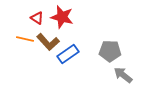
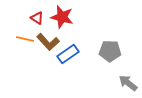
gray arrow: moved 5 px right, 8 px down
